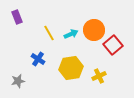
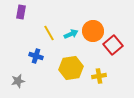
purple rectangle: moved 4 px right, 5 px up; rotated 32 degrees clockwise
orange circle: moved 1 px left, 1 px down
blue cross: moved 2 px left, 3 px up; rotated 16 degrees counterclockwise
yellow cross: rotated 16 degrees clockwise
